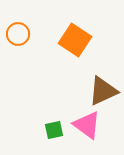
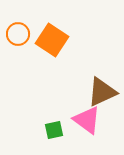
orange square: moved 23 px left
brown triangle: moved 1 px left, 1 px down
pink triangle: moved 5 px up
